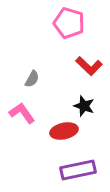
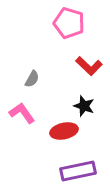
purple rectangle: moved 1 px down
